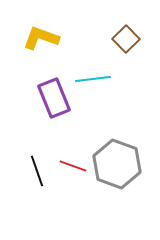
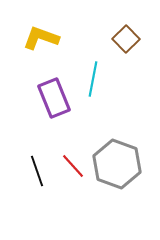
cyan line: rotated 72 degrees counterclockwise
red line: rotated 28 degrees clockwise
